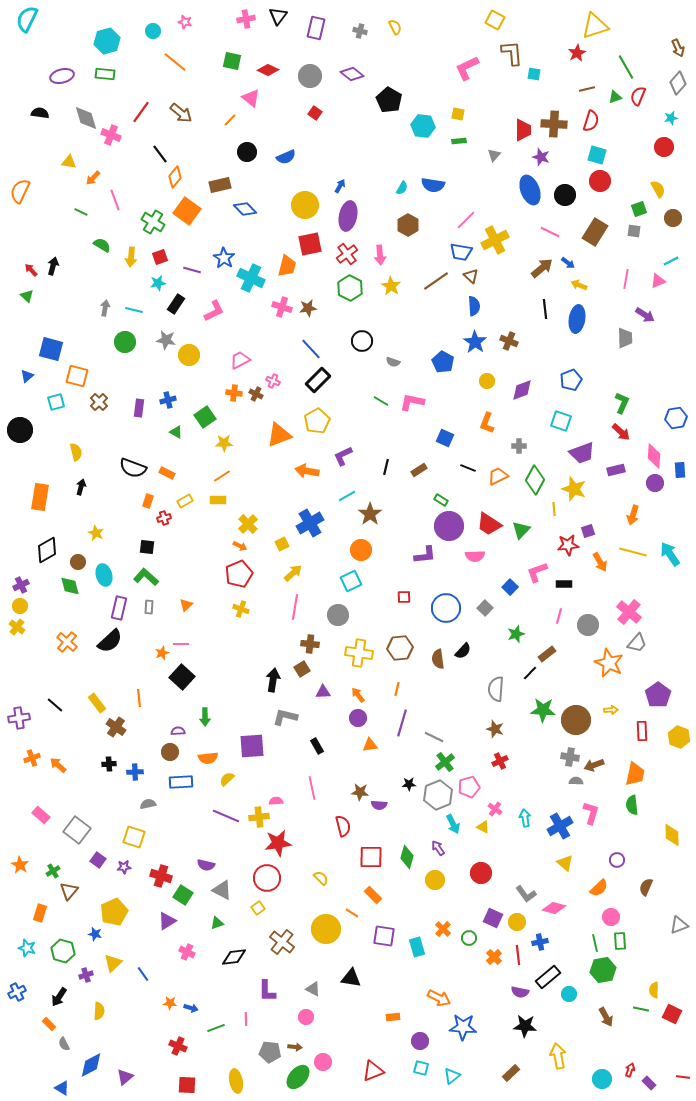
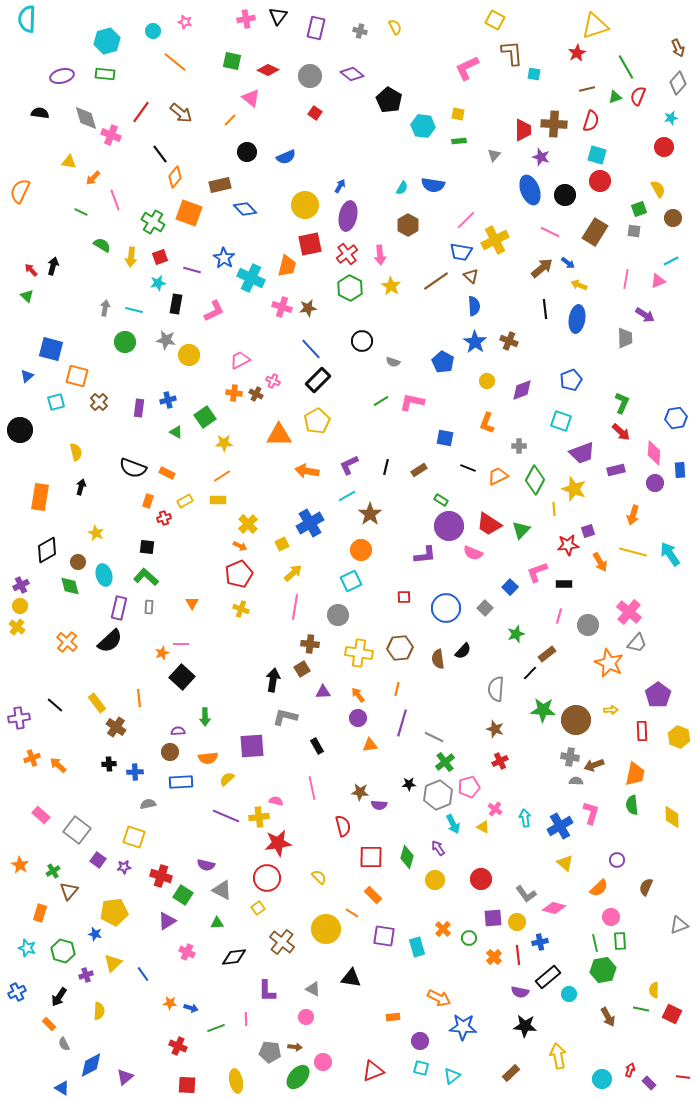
cyan semicircle at (27, 19): rotated 24 degrees counterclockwise
orange square at (187, 211): moved 2 px right, 2 px down; rotated 16 degrees counterclockwise
black rectangle at (176, 304): rotated 24 degrees counterclockwise
green line at (381, 401): rotated 63 degrees counterclockwise
orange triangle at (279, 435): rotated 20 degrees clockwise
blue square at (445, 438): rotated 12 degrees counterclockwise
purple L-shape at (343, 456): moved 6 px right, 9 px down
pink diamond at (654, 456): moved 3 px up
pink semicircle at (475, 556): moved 2 px left, 3 px up; rotated 24 degrees clockwise
orange triangle at (186, 605): moved 6 px right, 2 px up; rotated 16 degrees counterclockwise
pink semicircle at (276, 801): rotated 16 degrees clockwise
yellow diamond at (672, 835): moved 18 px up
red circle at (481, 873): moved 6 px down
yellow semicircle at (321, 878): moved 2 px left, 1 px up
yellow pentagon at (114, 912): rotated 16 degrees clockwise
purple square at (493, 918): rotated 30 degrees counterclockwise
green triangle at (217, 923): rotated 16 degrees clockwise
brown arrow at (606, 1017): moved 2 px right
